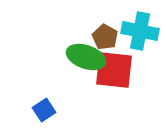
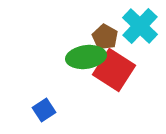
cyan cross: moved 5 px up; rotated 33 degrees clockwise
green ellipse: rotated 27 degrees counterclockwise
red square: rotated 27 degrees clockwise
